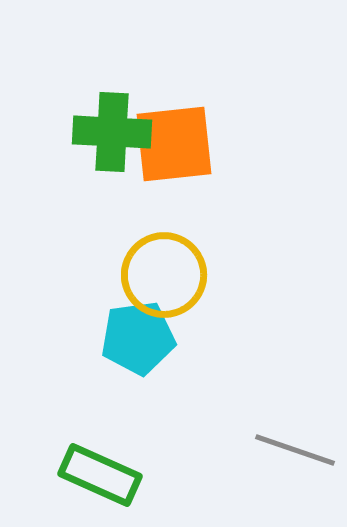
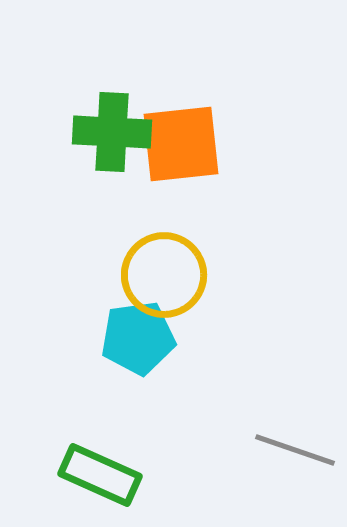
orange square: moved 7 px right
